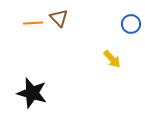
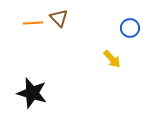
blue circle: moved 1 px left, 4 px down
